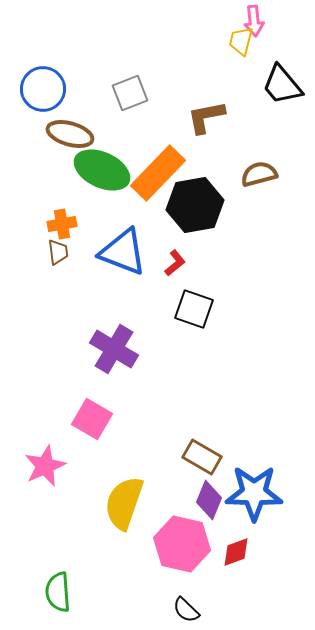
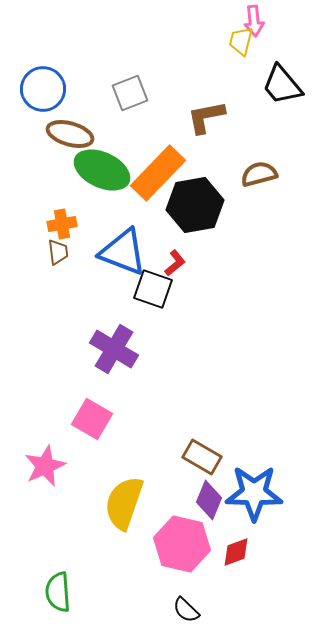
black square: moved 41 px left, 20 px up
